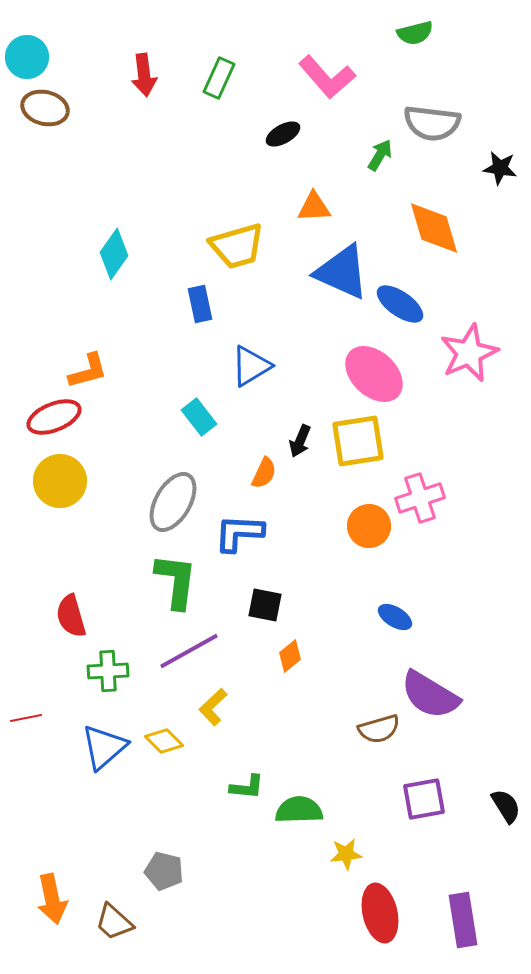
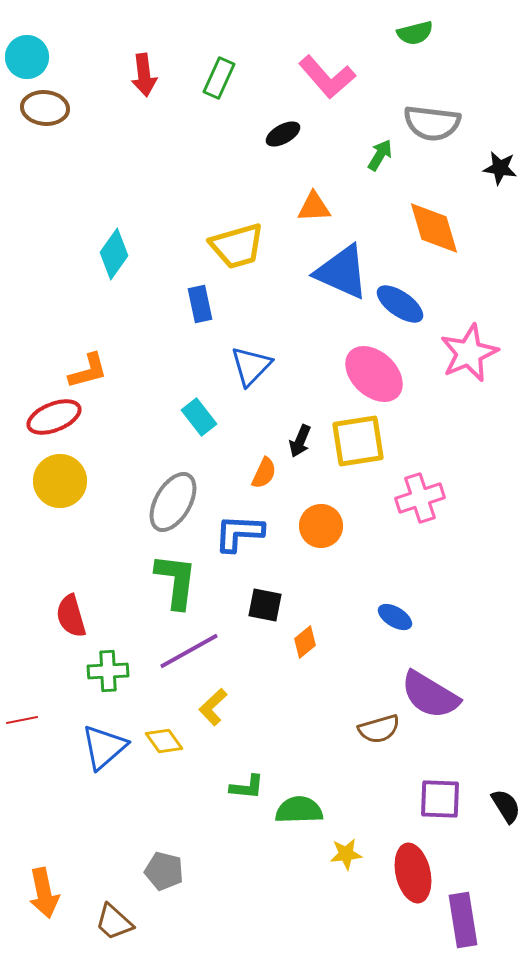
brown ellipse at (45, 108): rotated 9 degrees counterclockwise
blue triangle at (251, 366): rotated 15 degrees counterclockwise
orange circle at (369, 526): moved 48 px left
orange diamond at (290, 656): moved 15 px right, 14 px up
red line at (26, 718): moved 4 px left, 2 px down
yellow diamond at (164, 741): rotated 9 degrees clockwise
purple square at (424, 799): moved 16 px right; rotated 12 degrees clockwise
orange arrow at (52, 899): moved 8 px left, 6 px up
red ellipse at (380, 913): moved 33 px right, 40 px up
